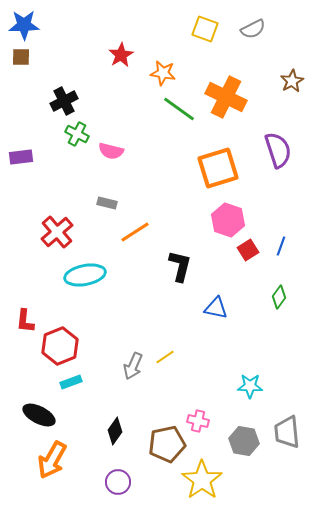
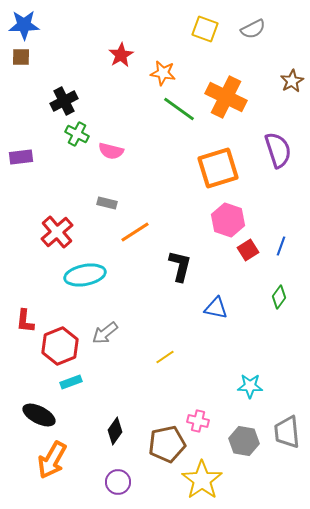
gray arrow: moved 28 px left, 33 px up; rotated 28 degrees clockwise
